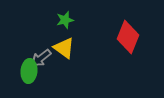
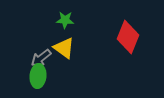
green star: rotated 18 degrees clockwise
green ellipse: moved 9 px right, 5 px down
